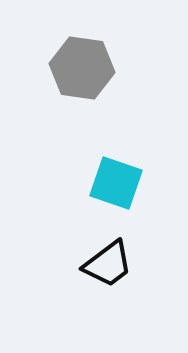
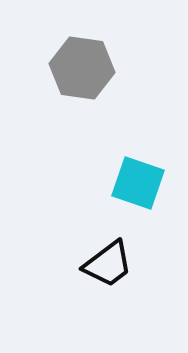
cyan square: moved 22 px right
